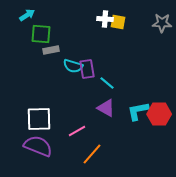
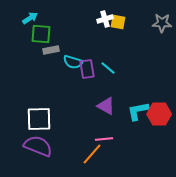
cyan arrow: moved 3 px right, 3 px down
white cross: rotated 21 degrees counterclockwise
cyan semicircle: moved 4 px up
cyan line: moved 1 px right, 15 px up
purple triangle: moved 2 px up
pink line: moved 27 px right, 8 px down; rotated 24 degrees clockwise
